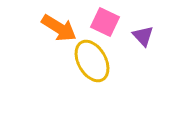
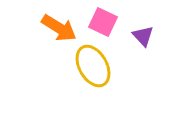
pink square: moved 2 px left
yellow ellipse: moved 1 px right, 5 px down
